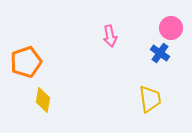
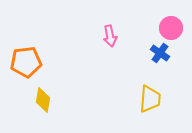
orange pentagon: rotated 12 degrees clockwise
yellow trapezoid: rotated 12 degrees clockwise
